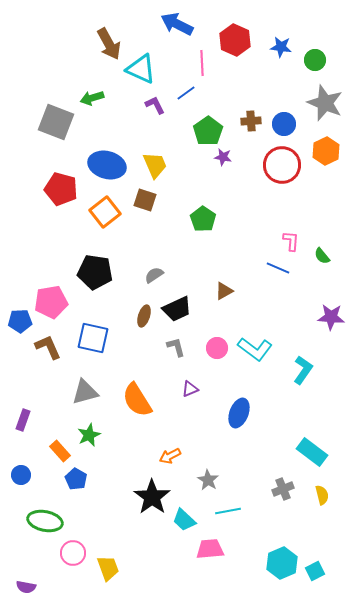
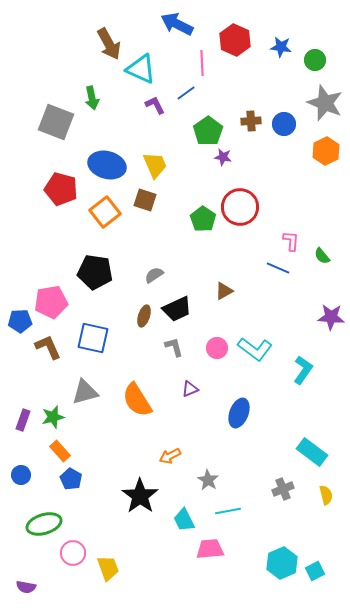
green arrow at (92, 98): rotated 85 degrees counterclockwise
red circle at (282, 165): moved 42 px left, 42 px down
gray L-shape at (176, 347): moved 2 px left
green star at (89, 435): moved 36 px left, 18 px up; rotated 10 degrees clockwise
blue pentagon at (76, 479): moved 5 px left
yellow semicircle at (322, 495): moved 4 px right
black star at (152, 497): moved 12 px left, 1 px up
cyan trapezoid at (184, 520): rotated 20 degrees clockwise
green ellipse at (45, 521): moved 1 px left, 3 px down; rotated 28 degrees counterclockwise
